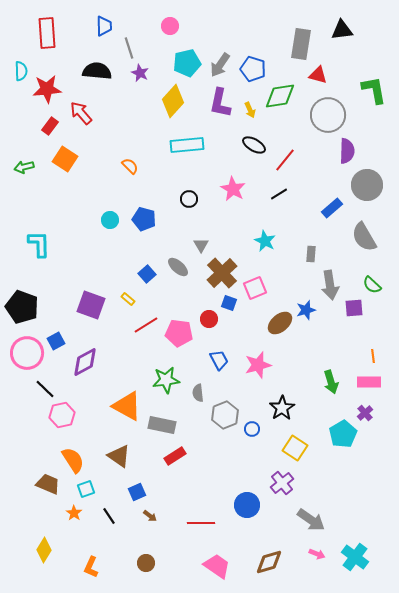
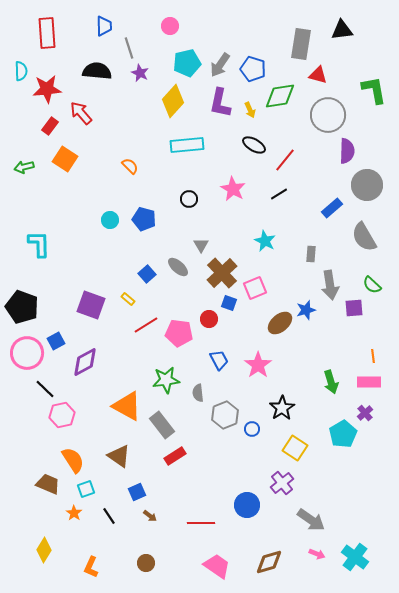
pink star at (258, 365): rotated 20 degrees counterclockwise
gray rectangle at (162, 425): rotated 40 degrees clockwise
